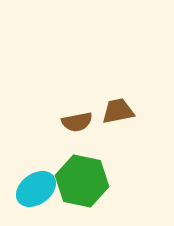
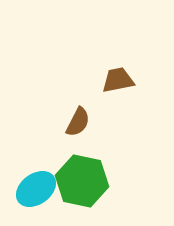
brown trapezoid: moved 31 px up
brown semicircle: moved 1 px right; rotated 52 degrees counterclockwise
